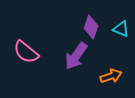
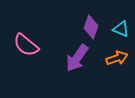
pink semicircle: moved 7 px up
purple arrow: moved 1 px right, 2 px down
orange arrow: moved 6 px right, 18 px up
